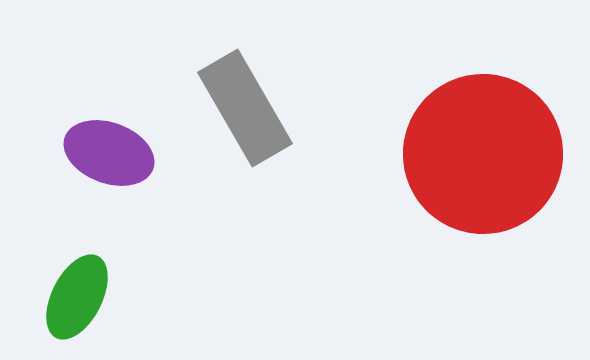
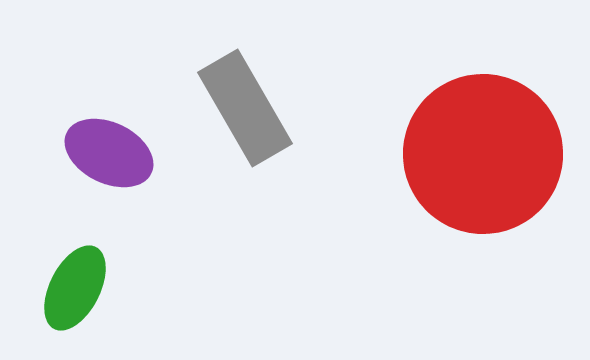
purple ellipse: rotated 6 degrees clockwise
green ellipse: moved 2 px left, 9 px up
